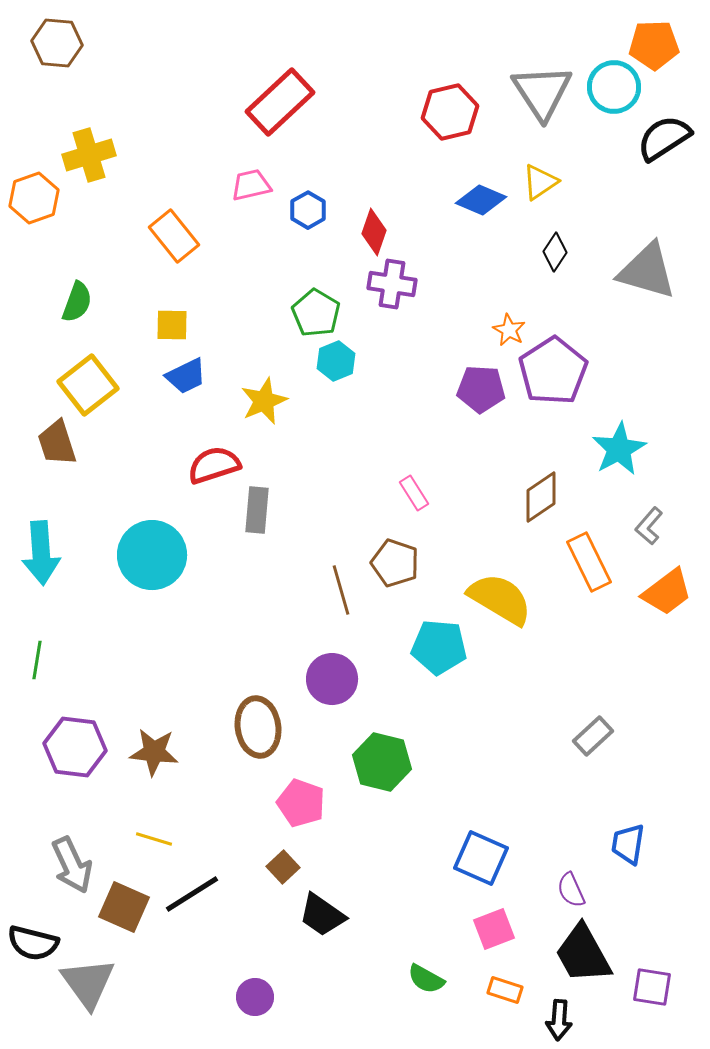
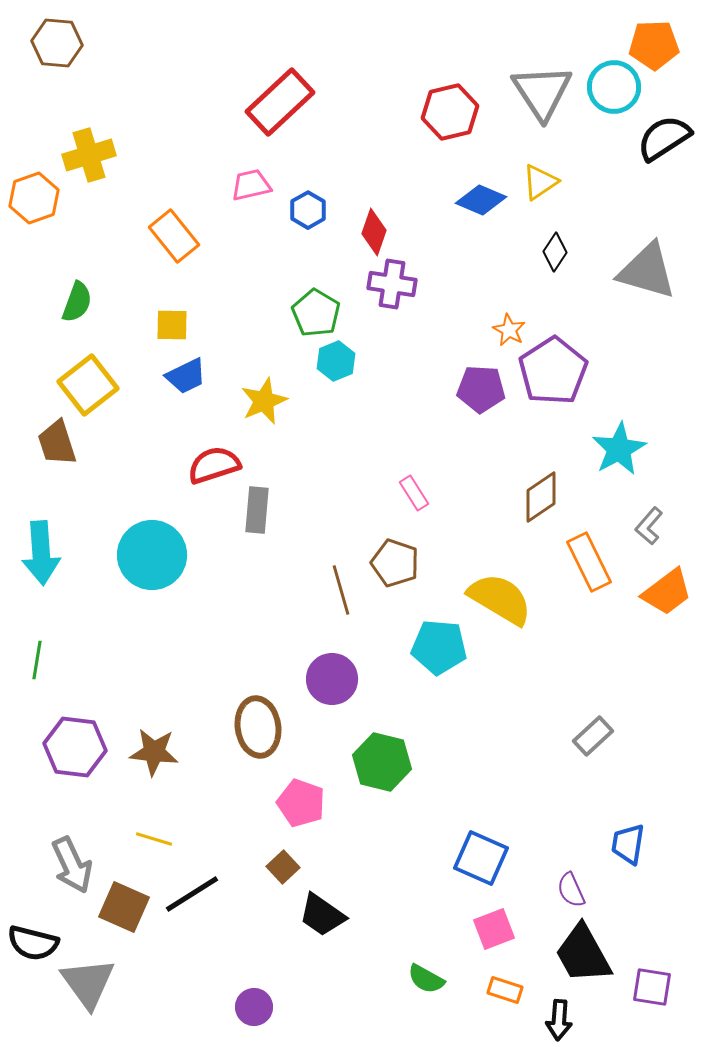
purple circle at (255, 997): moved 1 px left, 10 px down
